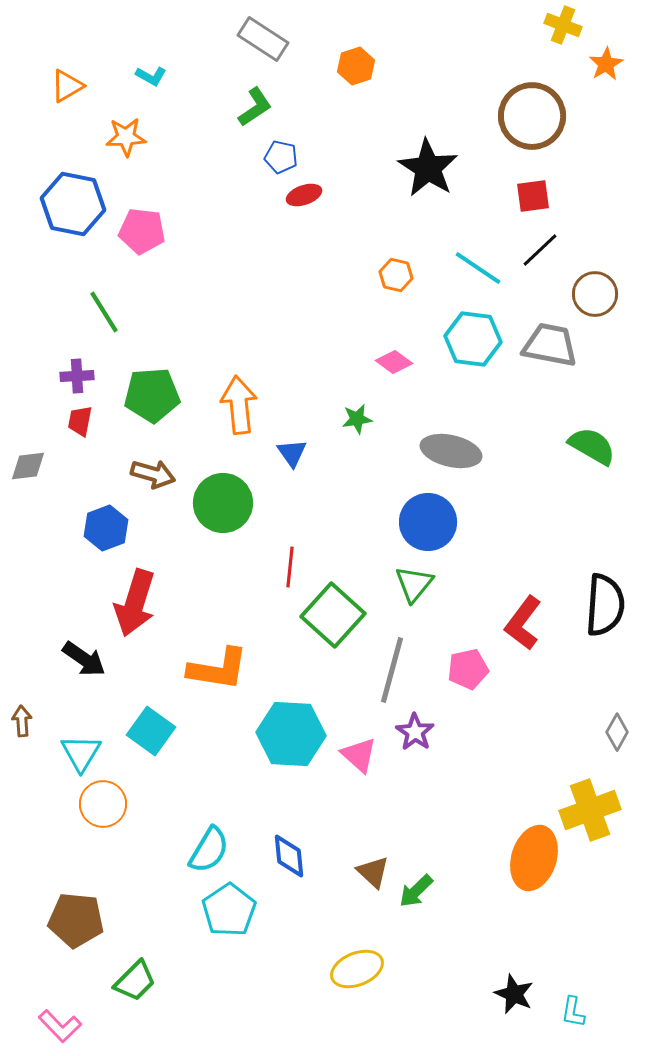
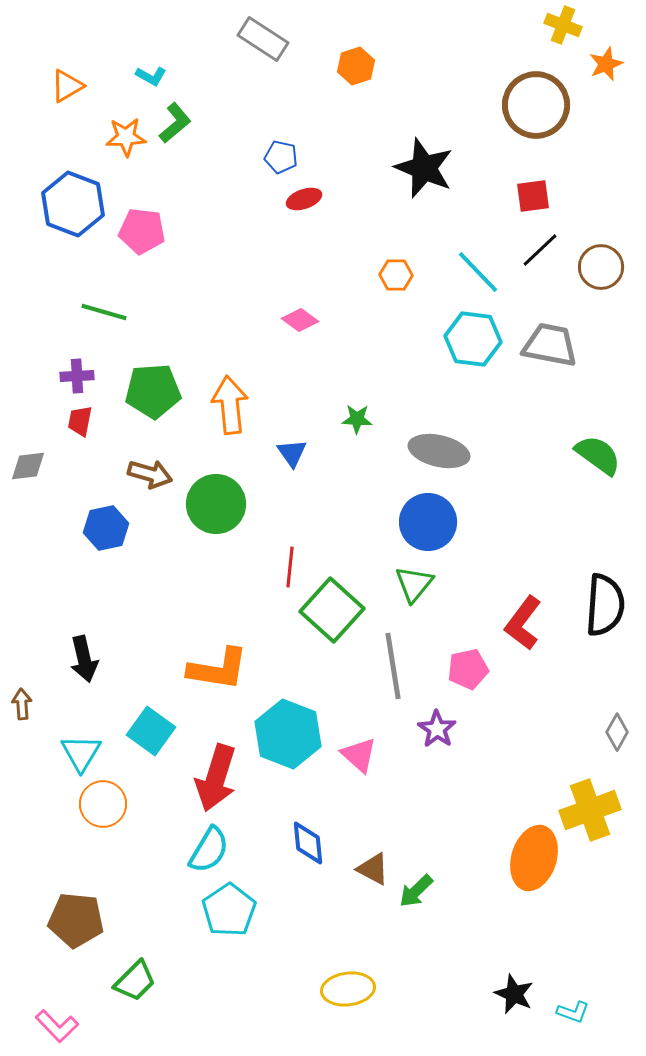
orange star at (606, 64): rotated 8 degrees clockwise
green L-shape at (255, 107): moved 80 px left, 16 px down; rotated 6 degrees counterclockwise
brown circle at (532, 116): moved 4 px right, 11 px up
black star at (428, 168): moved 4 px left; rotated 10 degrees counterclockwise
red ellipse at (304, 195): moved 4 px down
blue hexagon at (73, 204): rotated 10 degrees clockwise
cyan line at (478, 268): moved 4 px down; rotated 12 degrees clockwise
orange hexagon at (396, 275): rotated 12 degrees counterclockwise
brown circle at (595, 294): moved 6 px right, 27 px up
green line at (104, 312): rotated 42 degrees counterclockwise
pink diamond at (394, 362): moved 94 px left, 42 px up
green pentagon at (152, 395): moved 1 px right, 4 px up
orange arrow at (239, 405): moved 9 px left
green star at (357, 419): rotated 12 degrees clockwise
green semicircle at (592, 446): moved 6 px right, 9 px down; rotated 6 degrees clockwise
gray ellipse at (451, 451): moved 12 px left
brown arrow at (153, 474): moved 3 px left
green circle at (223, 503): moved 7 px left, 1 px down
blue hexagon at (106, 528): rotated 9 degrees clockwise
red arrow at (135, 603): moved 81 px right, 175 px down
green square at (333, 615): moved 1 px left, 5 px up
black arrow at (84, 659): rotated 42 degrees clockwise
gray line at (392, 670): moved 1 px right, 4 px up; rotated 24 degrees counterclockwise
brown arrow at (22, 721): moved 17 px up
purple star at (415, 732): moved 22 px right, 3 px up
cyan hexagon at (291, 734): moved 3 px left; rotated 18 degrees clockwise
blue diamond at (289, 856): moved 19 px right, 13 px up
brown triangle at (373, 872): moved 3 px up; rotated 15 degrees counterclockwise
yellow ellipse at (357, 969): moved 9 px left, 20 px down; rotated 15 degrees clockwise
cyan L-shape at (573, 1012): rotated 80 degrees counterclockwise
pink L-shape at (60, 1026): moved 3 px left
